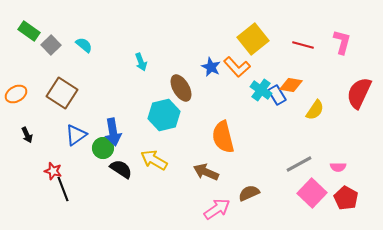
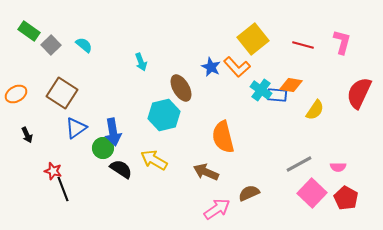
blue rectangle: rotated 54 degrees counterclockwise
blue triangle: moved 7 px up
